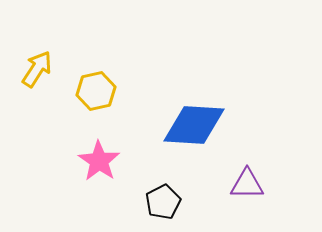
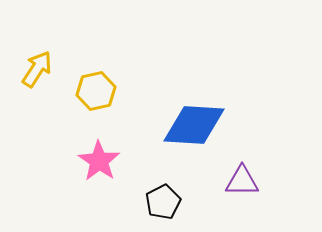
purple triangle: moved 5 px left, 3 px up
